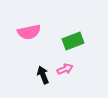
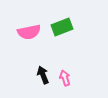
green rectangle: moved 11 px left, 14 px up
pink arrow: moved 9 px down; rotated 84 degrees counterclockwise
